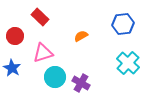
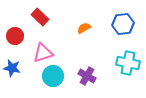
orange semicircle: moved 3 px right, 8 px up
cyan cross: rotated 30 degrees counterclockwise
blue star: rotated 18 degrees counterclockwise
cyan circle: moved 2 px left, 1 px up
purple cross: moved 6 px right, 7 px up
